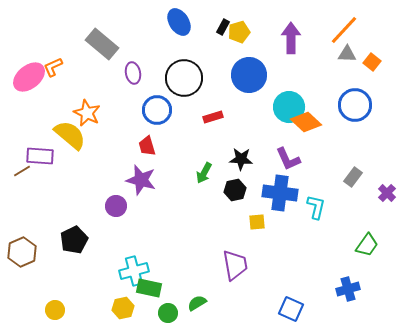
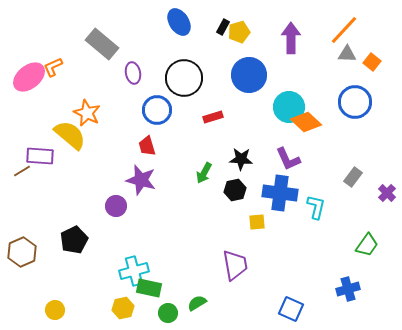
blue circle at (355, 105): moved 3 px up
